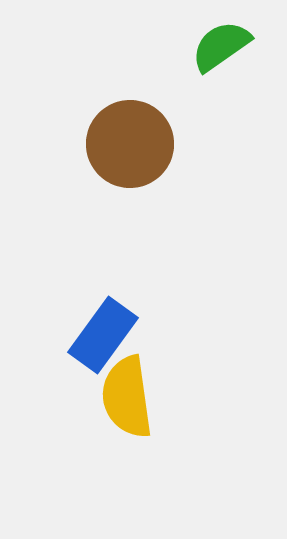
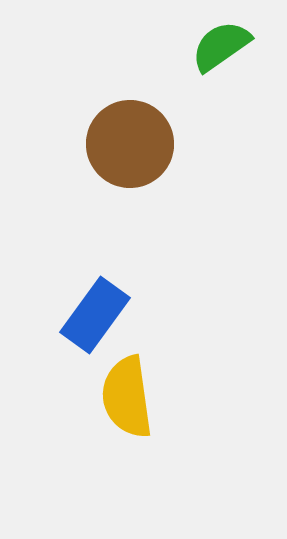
blue rectangle: moved 8 px left, 20 px up
